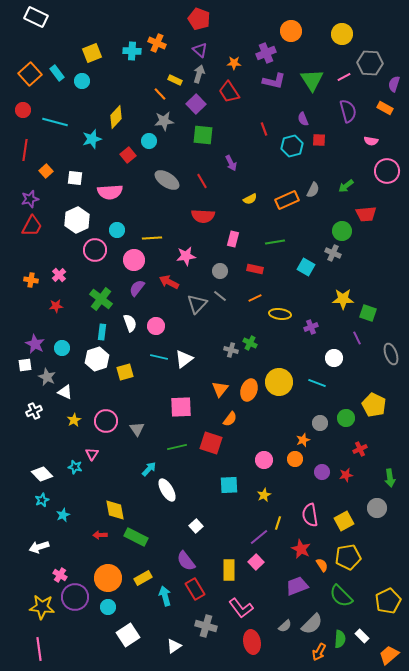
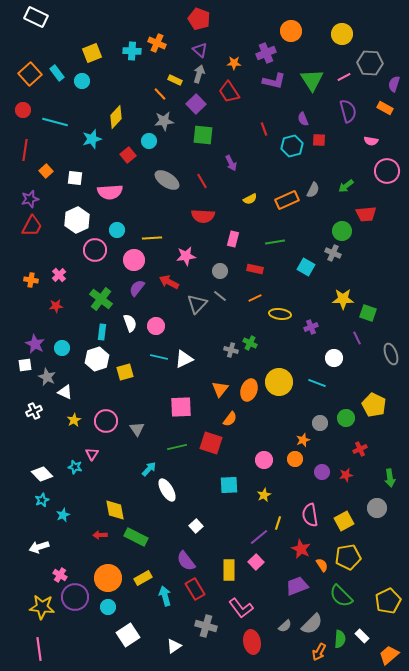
white triangle at (184, 359): rotated 12 degrees clockwise
